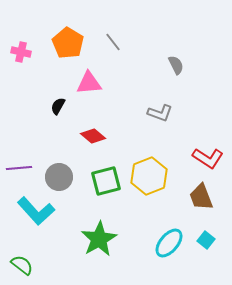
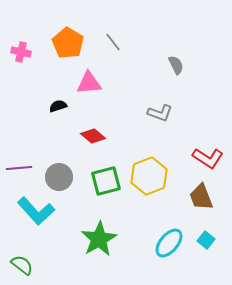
black semicircle: rotated 42 degrees clockwise
